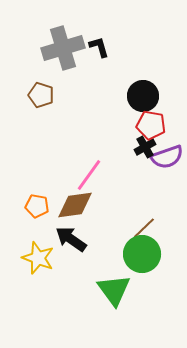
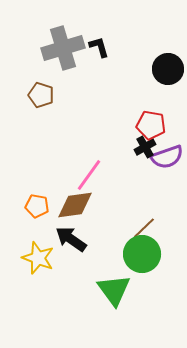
black circle: moved 25 px right, 27 px up
